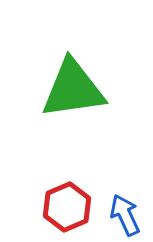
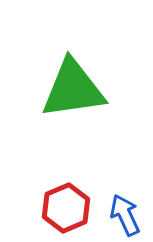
red hexagon: moved 1 px left, 1 px down
